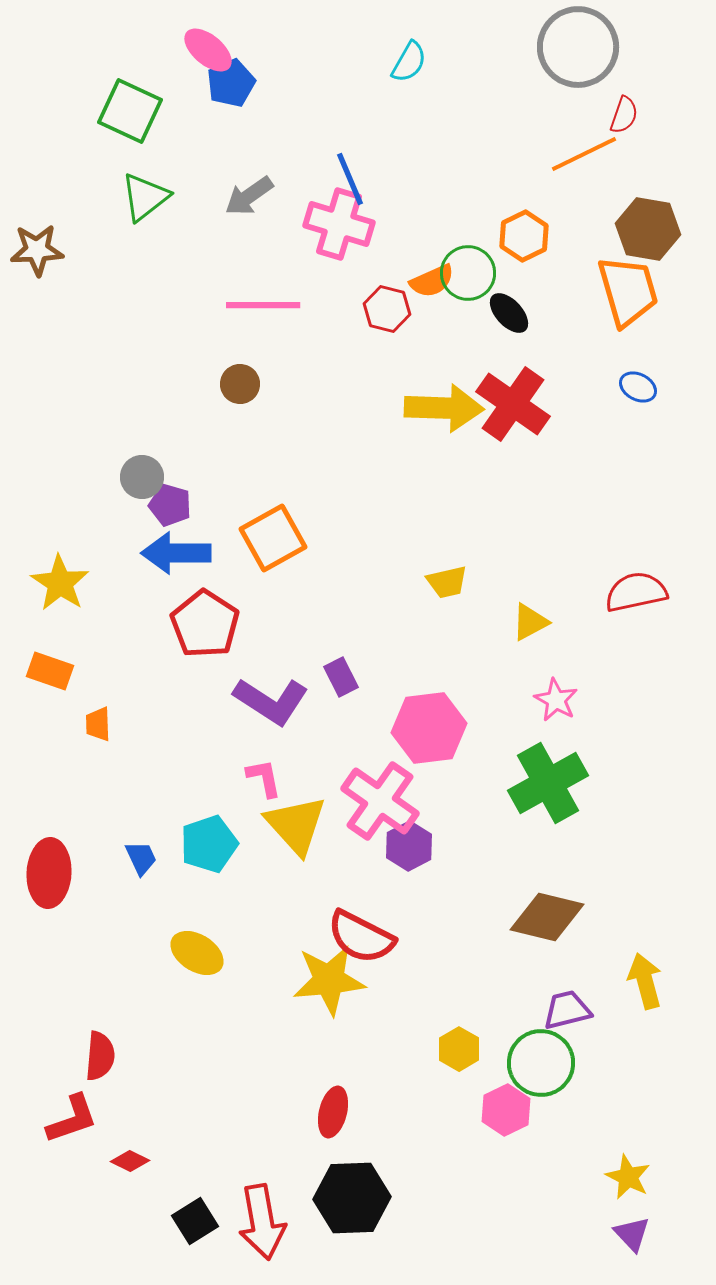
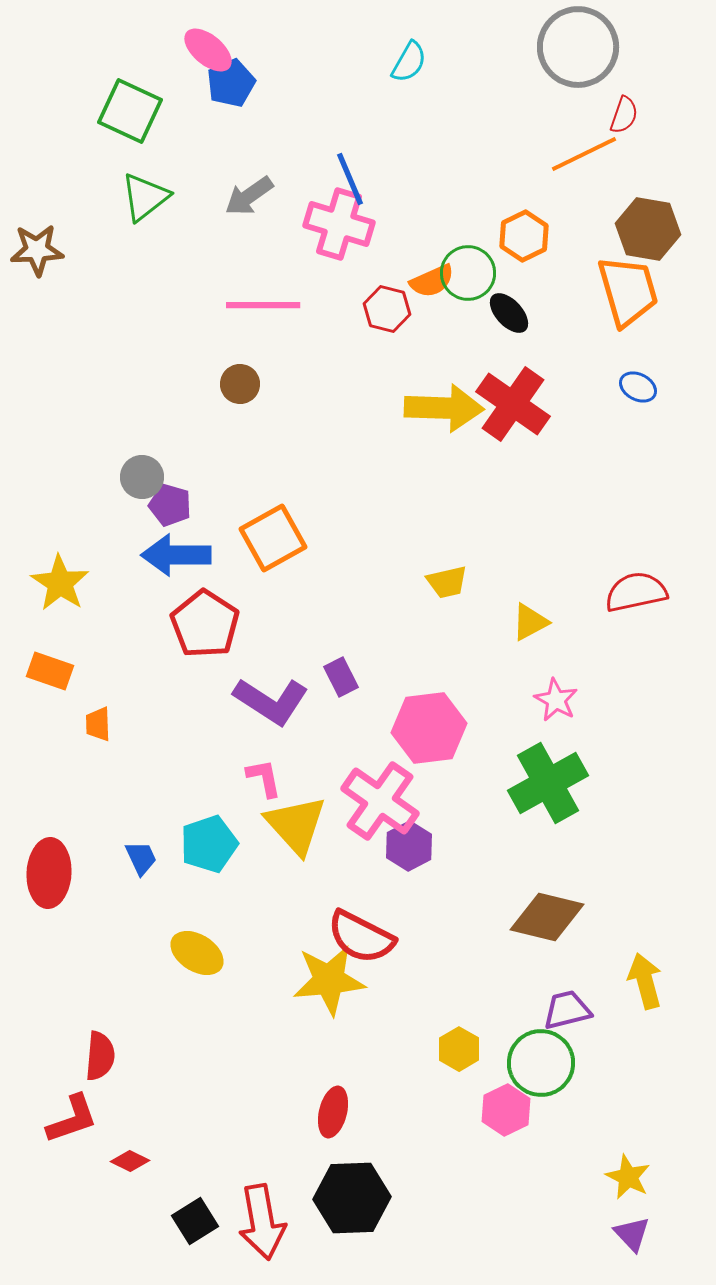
blue arrow at (176, 553): moved 2 px down
